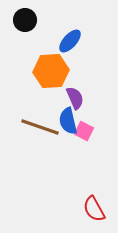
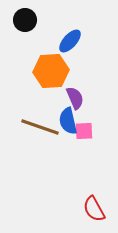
pink square: rotated 30 degrees counterclockwise
